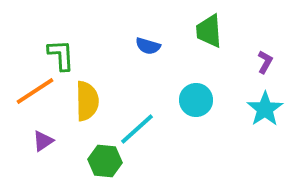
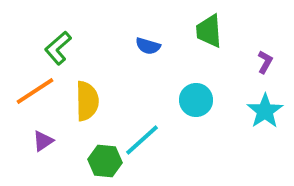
green L-shape: moved 3 px left, 7 px up; rotated 128 degrees counterclockwise
cyan star: moved 2 px down
cyan line: moved 5 px right, 11 px down
